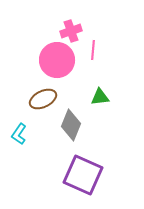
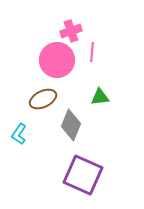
pink line: moved 1 px left, 2 px down
